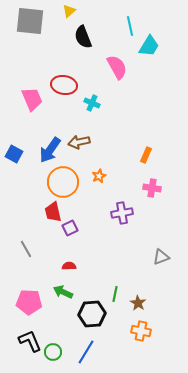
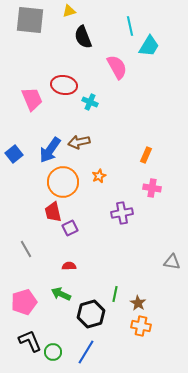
yellow triangle: rotated 24 degrees clockwise
gray square: moved 1 px up
cyan cross: moved 2 px left, 1 px up
blue square: rotated 24 degrees clockwise
gray triangle: moved 11 px right, 5 px down; rotated 30 degrees clockwise
green arrow: moved 2 px left, 2 px down
pink pentagon: moved 5 px left; rotated 20 degrees counterclockwise
black hexagon: moved 1 px left; rotated 12 degrees counterclockwise
orange cross: moved 5 px up
